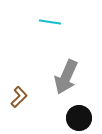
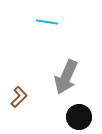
cyan line: moved 3 px left
black circle: moved 1 px up
